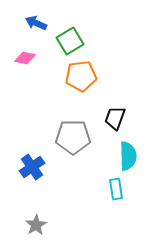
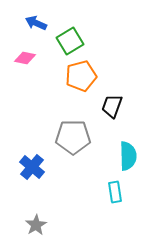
orange pentagon: rotated 8 degrees counterclockwise
black trapezoid: moved 3 px left, 12 px up
blue cross: rotated 15 degrees counterclockwise
cyan rectangle: moved 1 px left, 3 px down
